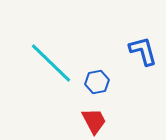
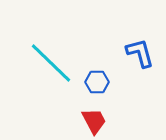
blue L-shape: moved 3 px left, 2 px down
blue hexagon: rotated 10 degrees clockwise
